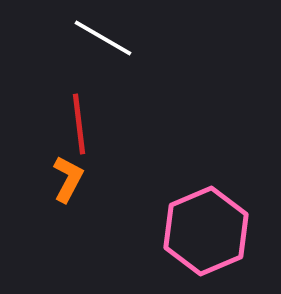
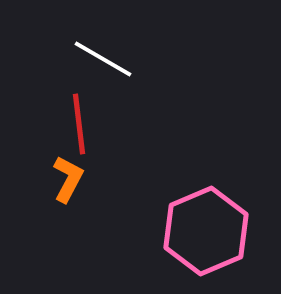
white line: moved 21 px down
